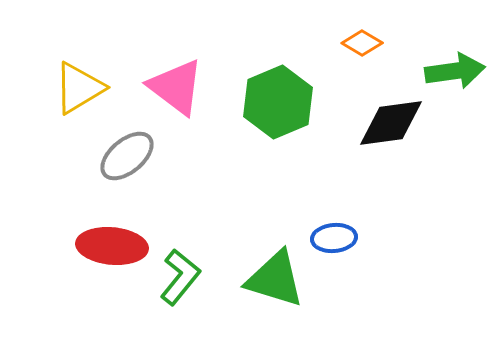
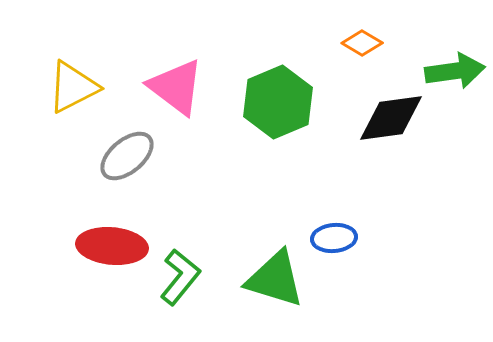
yellow triangle: moved 6 px left, 1 px up; rotated 4 degrees clockwise
black diamond: moved 5 px up
